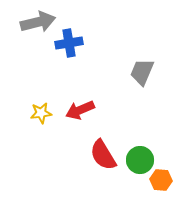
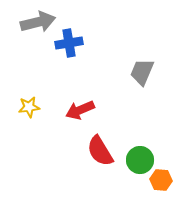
yellow star: moved 12 px left, 6 px up
red semicircle: moved 3 px left, 4 px up
